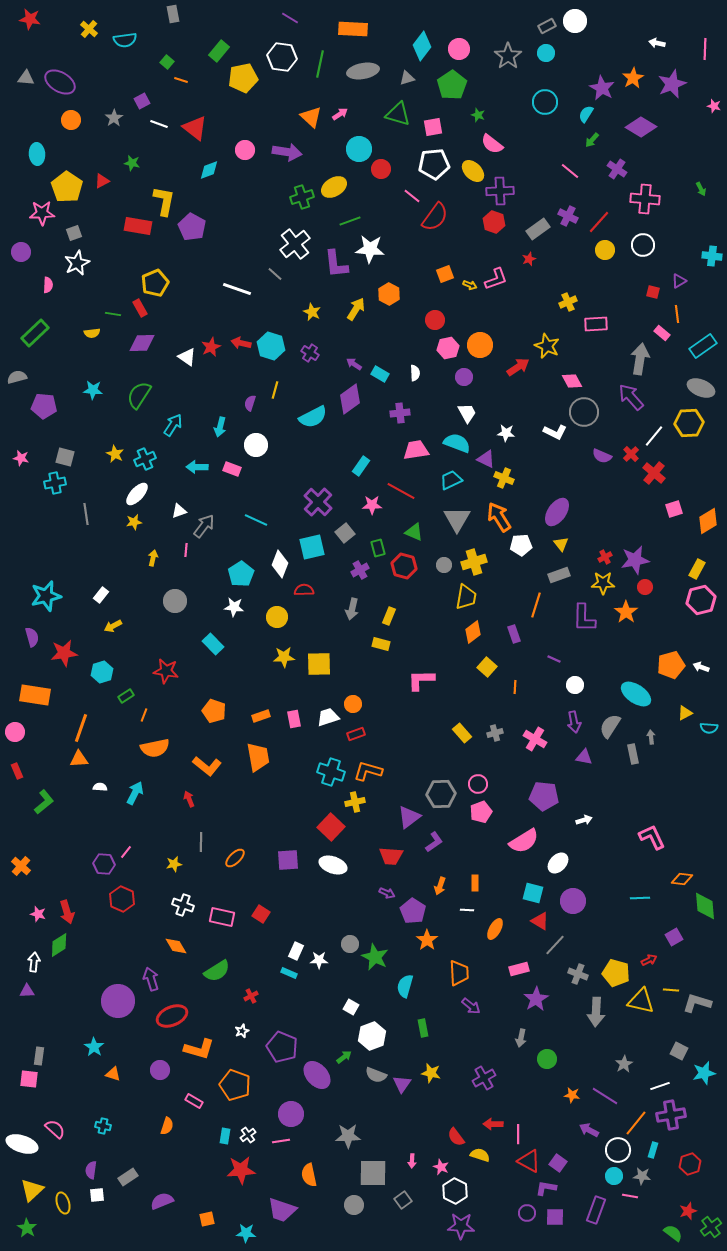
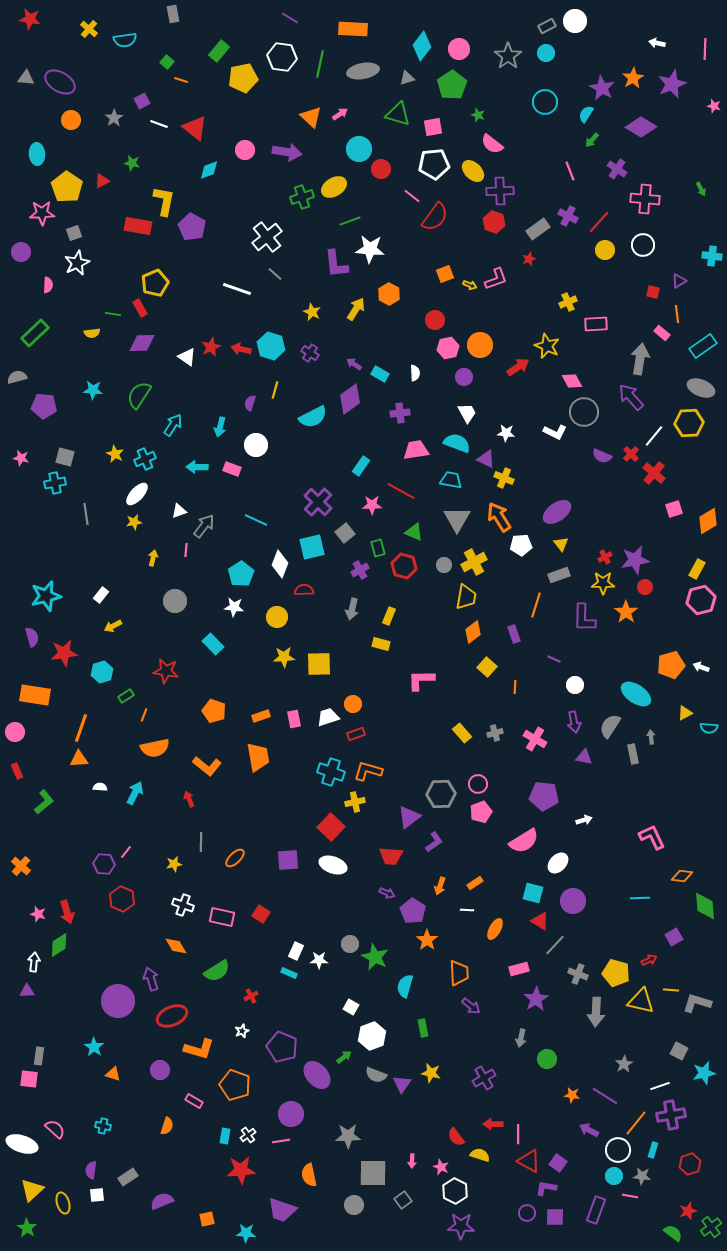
pink line at (570, 171): rotated 30 degrees clockwise
white cross at (295, 244): moved 28 px left, 7 px up
red arrow at (241, 343): moved 6 px down
cyan trapezoid at (451, 480): rotated 35 degrees clockwise
purple ellipse at (557, 512): rotated 20 degrees clockwise
yellow cross at (474, 562): rotated 10 degrees counterclockwise
orange diamond at (682, 879): moved 3 px up
orange rectangle at (475, 883): rotated 56 degrees clockwise
